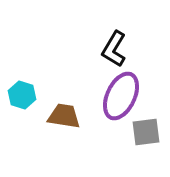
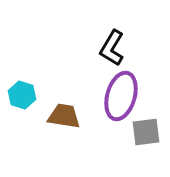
black L-shape: moved 2 px left, 1 px up
purple ellipse: rotated 9 degrees counterclockwise
